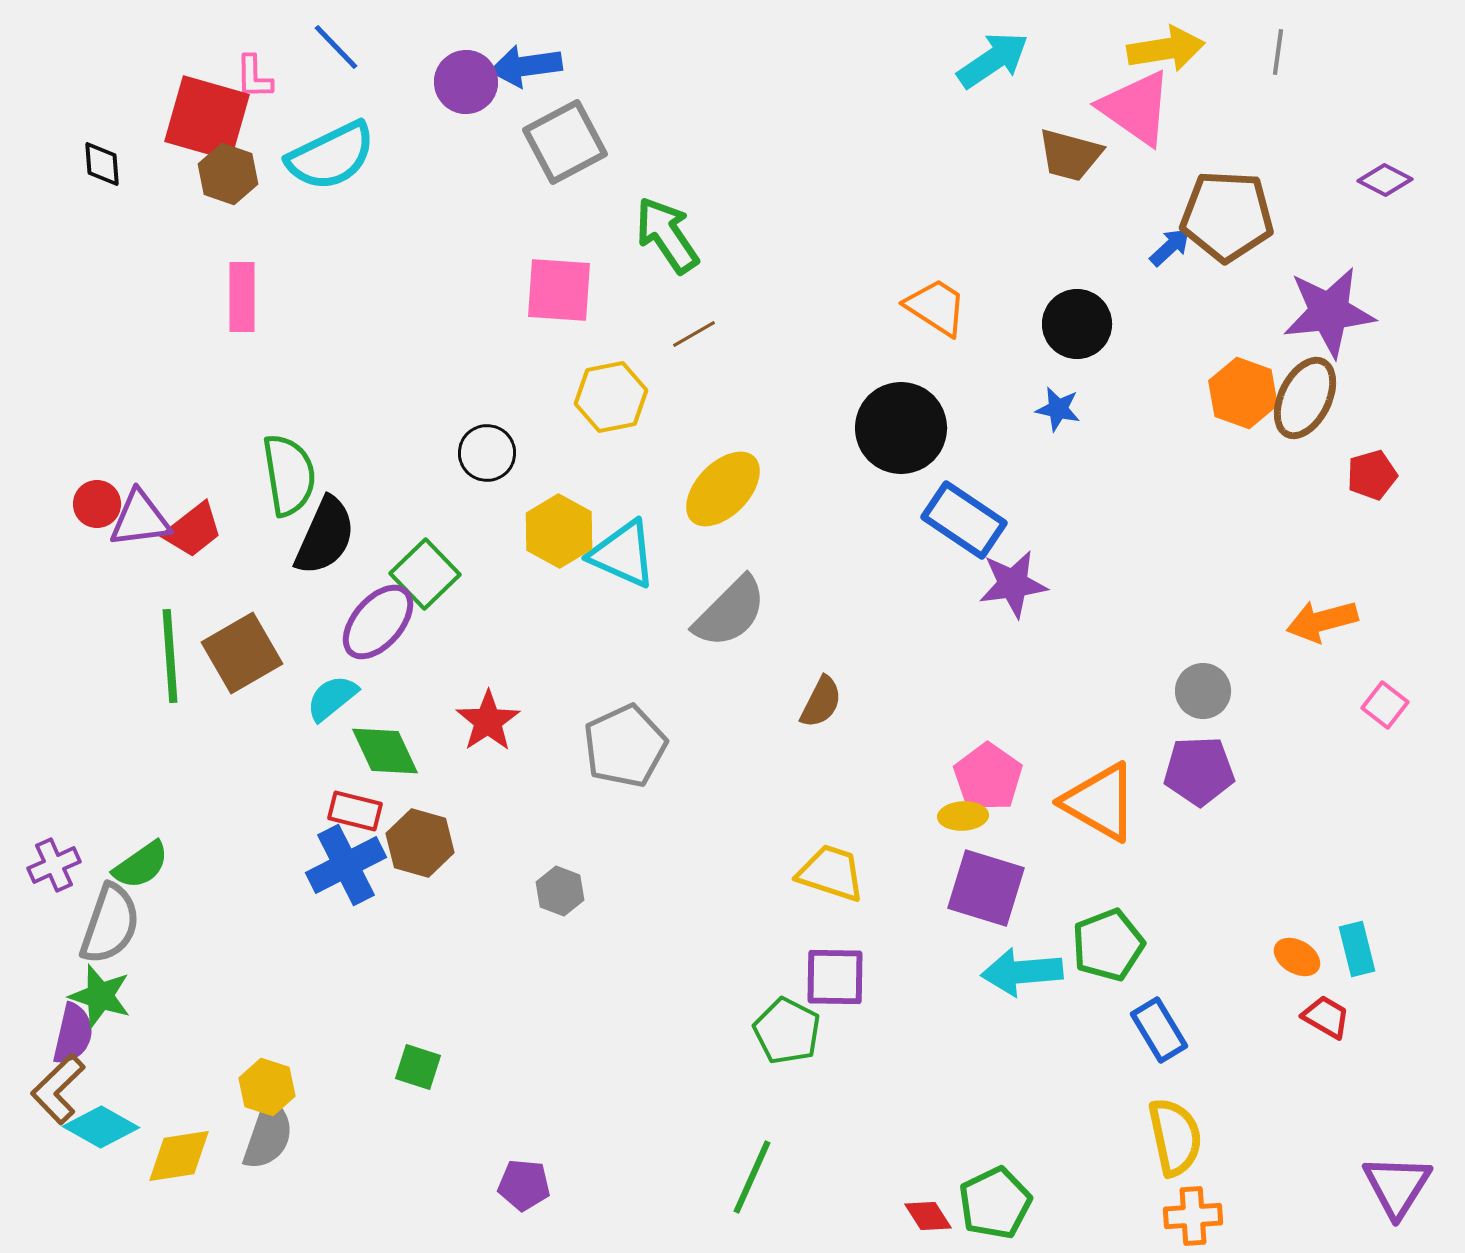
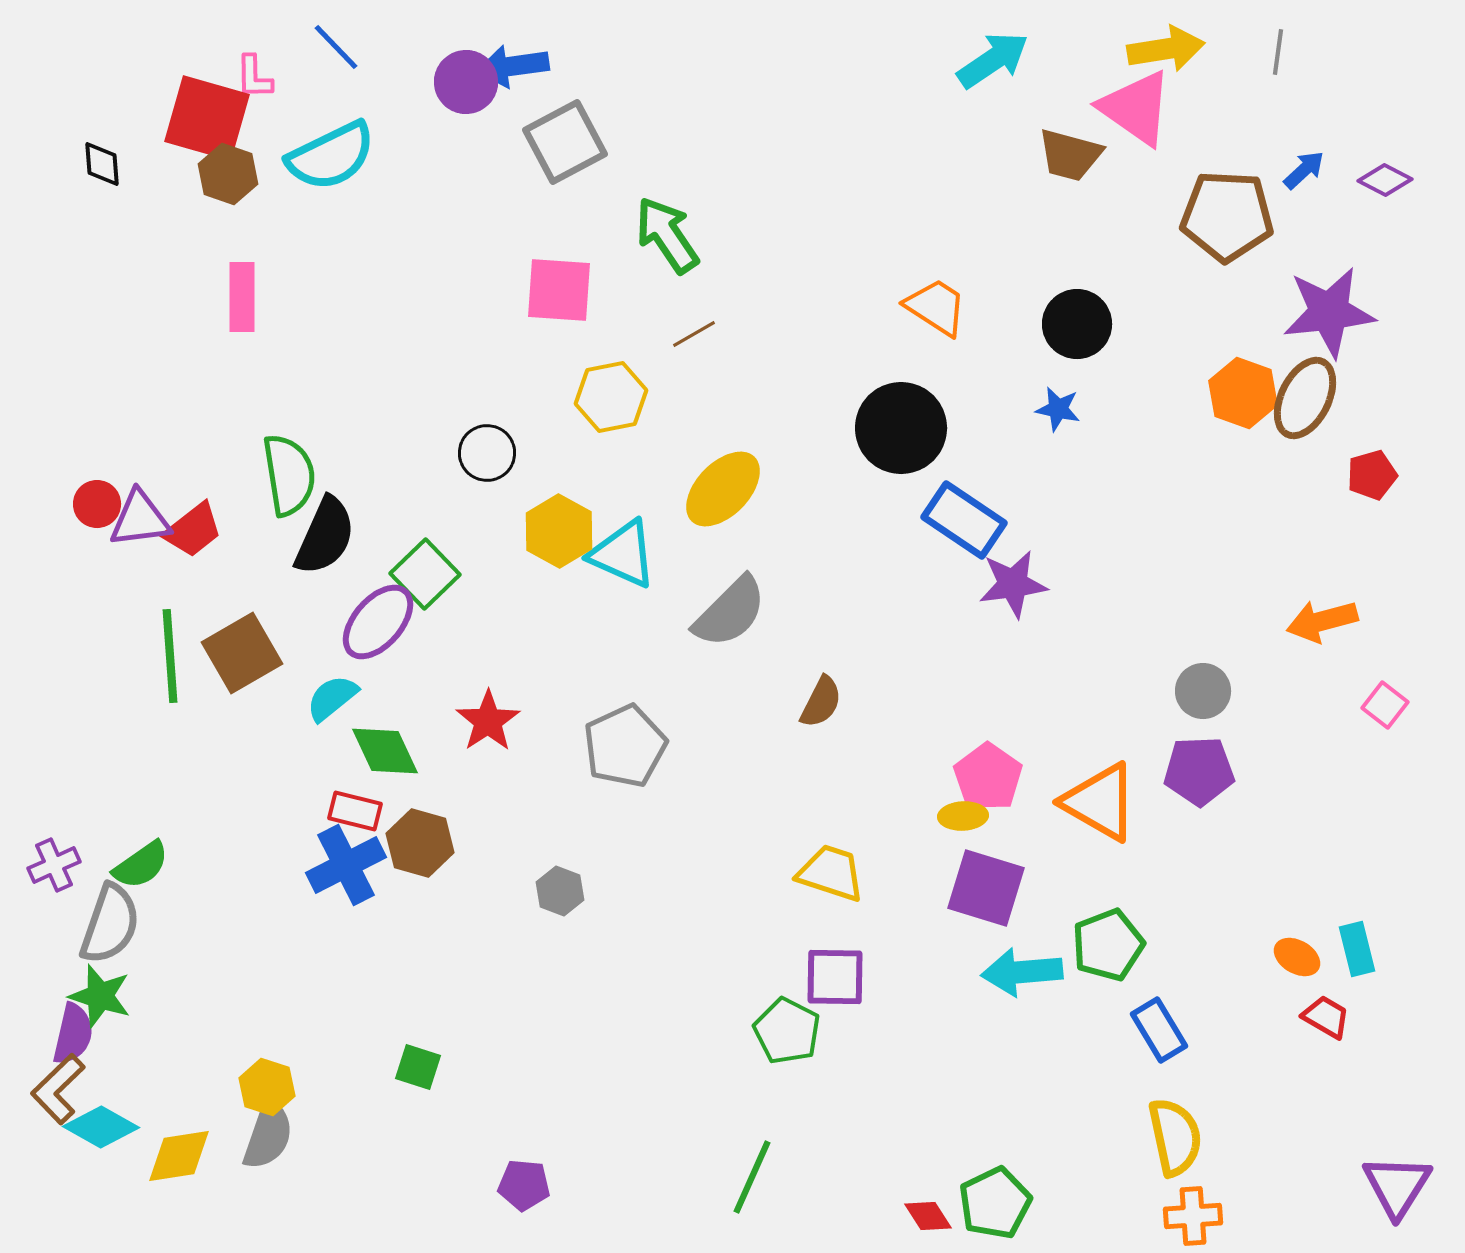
blue arrow at (526, 66): moved 13 px left
blue arrow at (1170, 247): moved 134 px right, 77 px up
